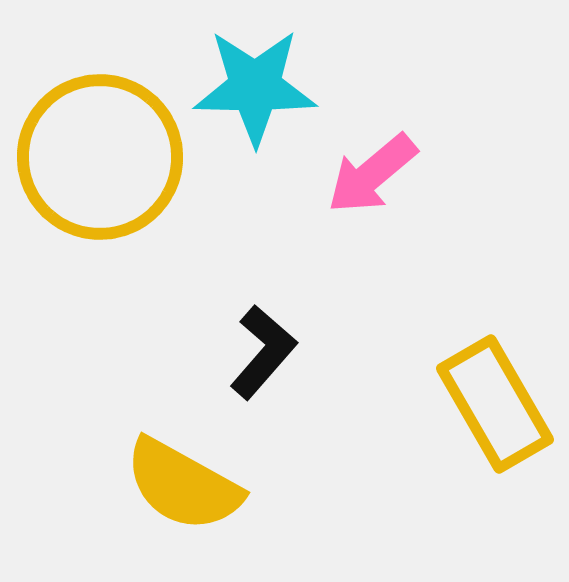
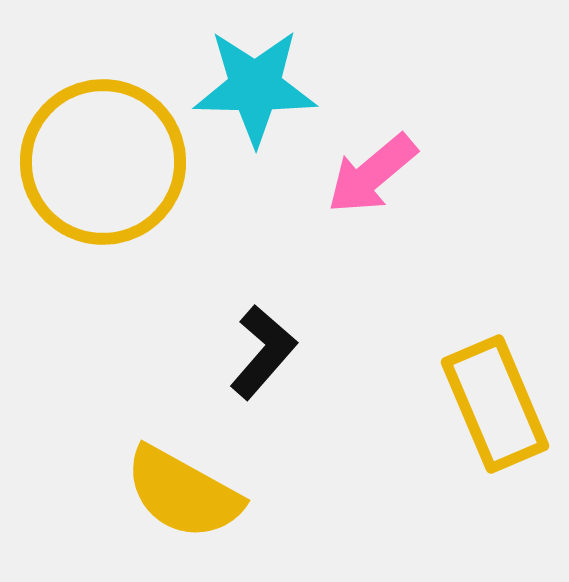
yellow circle: moved 3 px right, 5 px down
yellow rectangle: rotated 7 degrees clockwise
yellow semicircle: moved 8 px down
